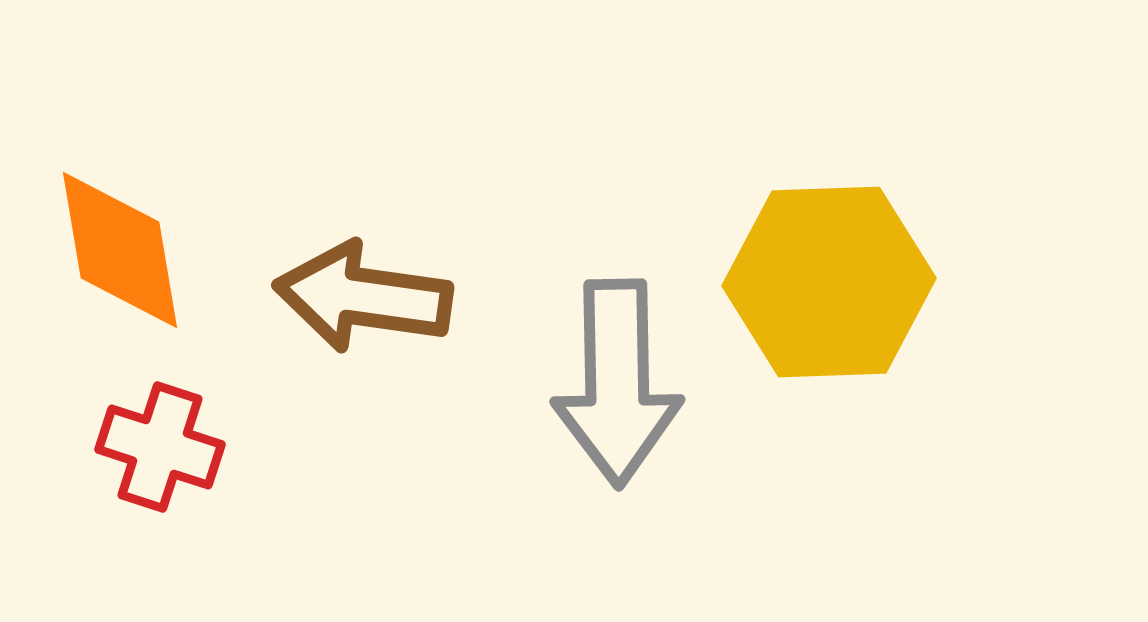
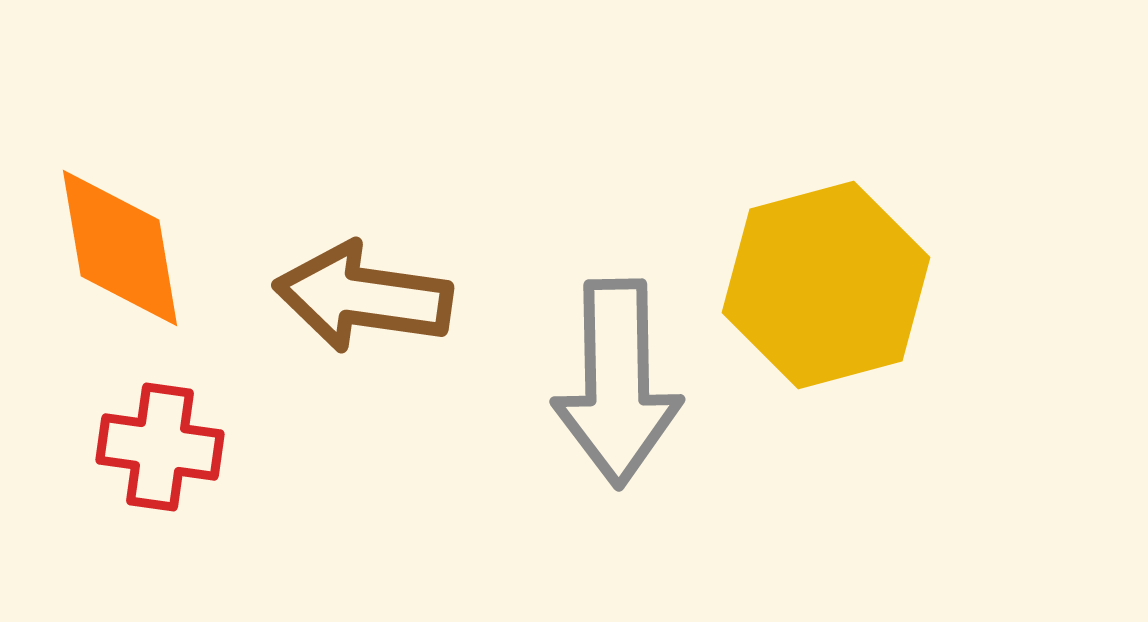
orange diamond: moved 2 px up
yellow hexagon: moved 3 px left, 3 px down; rotated 13 degrees counterclockwise
red cross: rotated 10 degrees counterclockwise
